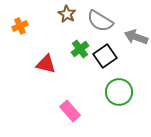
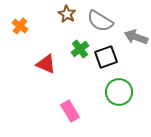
orange cross: rotated 28 degrees counterclockwise
black square: moved 1 px right, 1 px down; rotated 15 degrees clockwise
red triangle: rotated 10 degrees clockwise
pink rectangle: rotated 10 degrees clockwise
